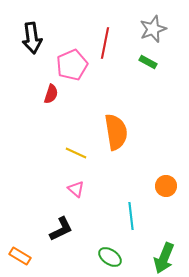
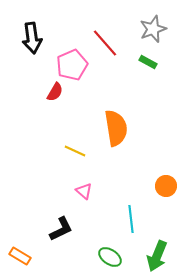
red line: rotated 52 degrees counterclockwise
red semicircle: moved 4 px right, 2 px up; rotated 12 degrees clockwise
orange semicircle: moved 4 px up
yellow line: moved 1 px left, 2 px up
pink triangle: moved 8 px right, 2 px down
cyan line: moved 3 px down
green arrow: moved 7 px left, 2 px up
